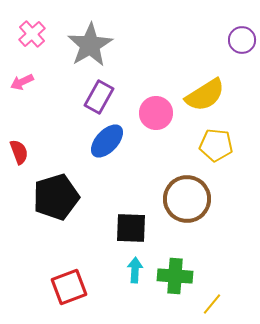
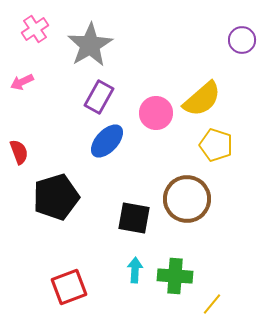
pink cross: moved 3 px right, 5 px up; rotated 8 degrees clockwise
yellow semicircle: moved 3 px left, 4 px down; rotated 9 degrees counterclockwise
yellow pentagon: rotated 12 degrees clockwise
black square: moved 3 px right, 10 px up; rotated 8 degrees clockwise
